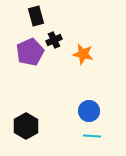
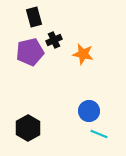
black rectangle: moved 2 px left, 1 px down
purple pentagon: rotated 12 degrees clockwise
black hexagon: moved 2 px right, 2 px down
cyan line: moved 7 px right, 2 px up; rotated 18 degrees clockwise
